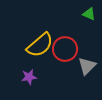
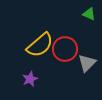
gray triangle: moved 3 px up
purple star: moved 1 px right, 2 px down; rotated 14 degrees counterclockwise
